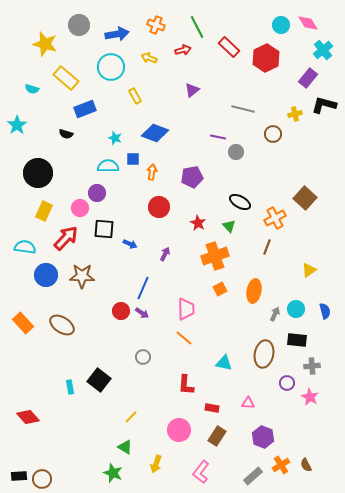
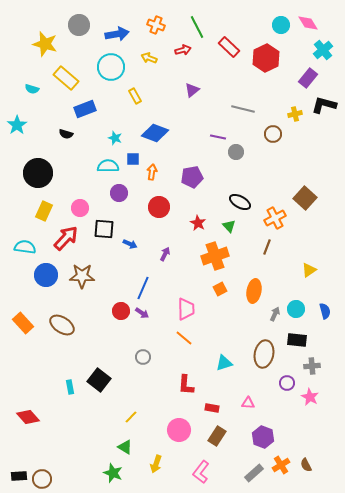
purple circle at (97, 193): moved 22 px right
cyan triangle at (224, 363): rotated 30 degrees counterclockwise
gray rectangle at (253, 476): moved 1 px right, 3 px up
